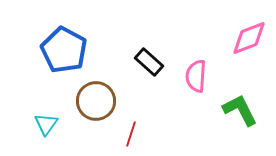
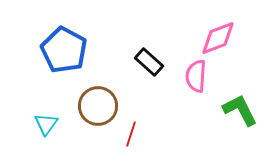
pink diamond: moved 31 px left
brown circle: moved 2 px right, 5 px down
